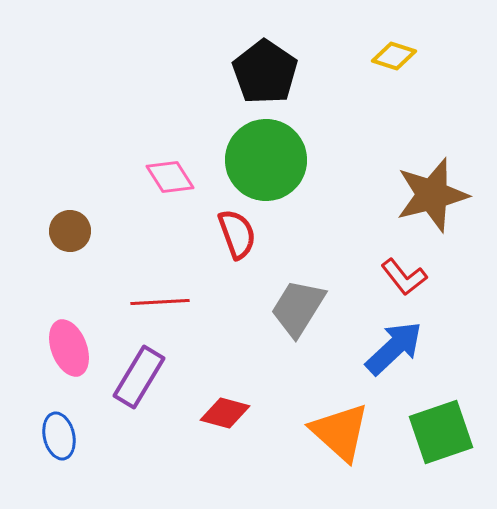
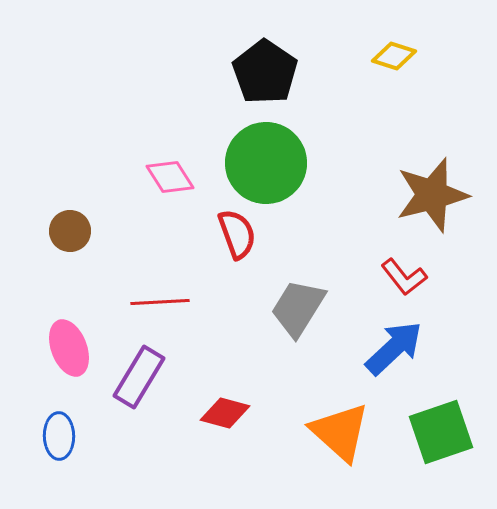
green circle: moved 3 px down
blue ellipse: rotated 12 degrees clockwise
